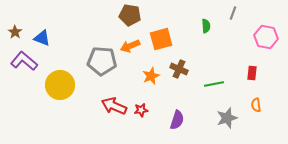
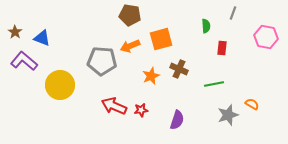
red rectangle: moved 30 px left, 25 px up
orange semicircle: moved 4 px left, 1 px up; rotated 128 degrees clockwise
gray star: moved 1 px right, 3 px up
